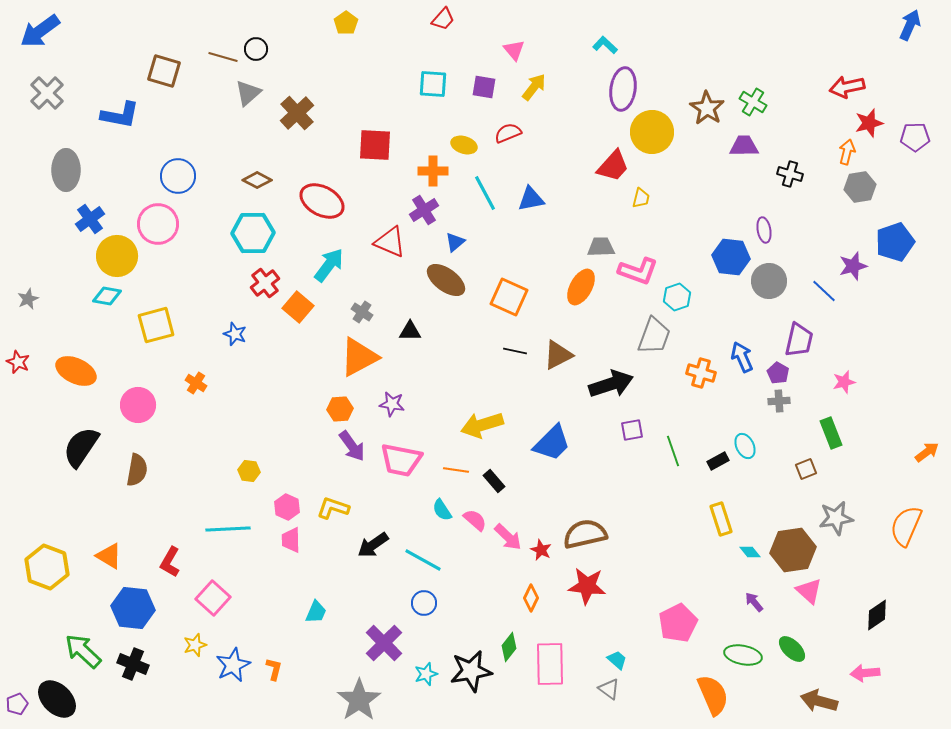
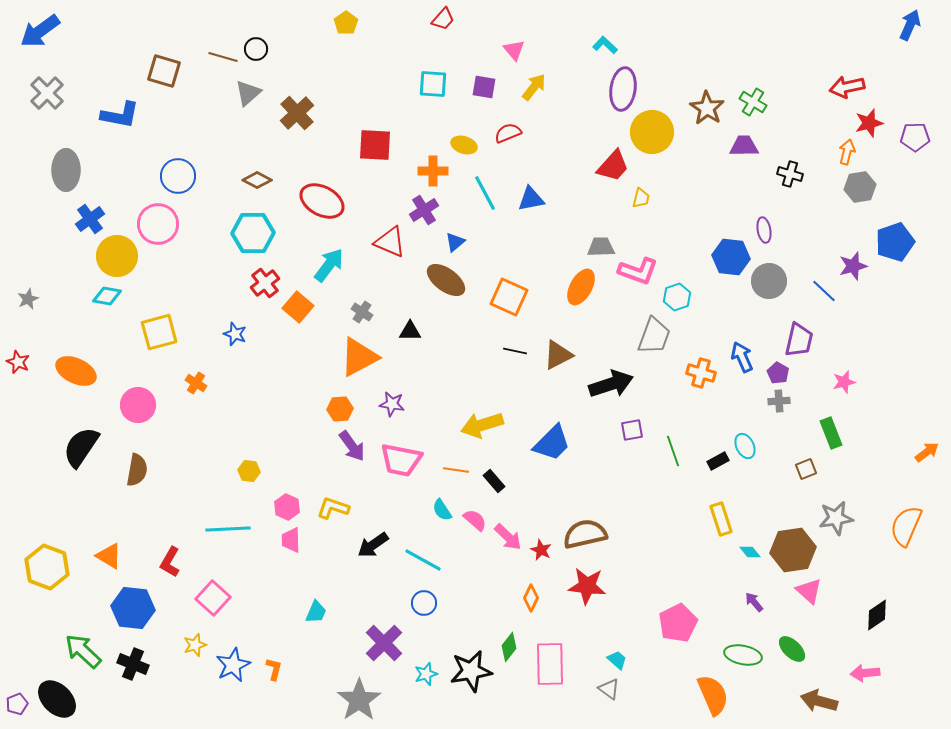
yellow square at (156, 325): moved 3 px right, 7 px down
